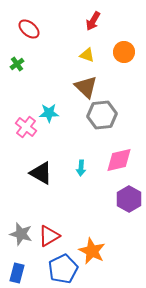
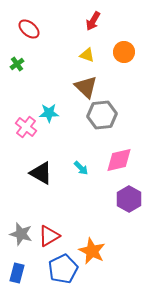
cyan arrow: rotated 49 degrees counterclockwise
